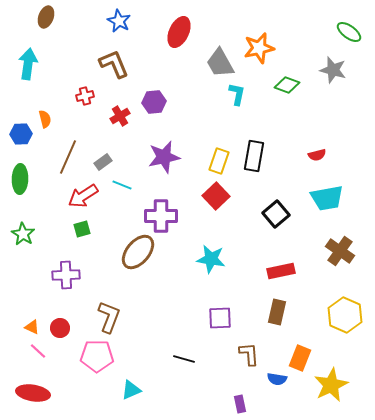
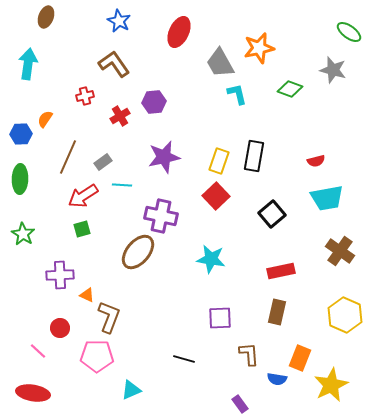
brown L-shape at (114, 64): rotated 12 degrees counterclockwise
green diamond at (287, 85): moved 3 px right, 4 px down
cyan L-shape at (237, 94): rotated 25 degrees counterclockwise
orange semicircle at (45, 119): rotated 132 degrees counterclockwise
red semicircle at (317, 155): moved 1 px left, 6 px down
cyan line at (122, 185): rotated 18 degrees counterclockwise
black square at (276, 214): moved 4 px left
purple cross at (161, 216): rotated 12 degrees clockwise
purple cross at (66, 275): moved 6 px left
orange triangle at (32, 327): moved 55 px right, 32 px up
purple rectangle at (240, 404): rotated 24 degrees counterclockwise
